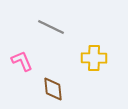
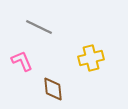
gray line: moved 12 px left
yellow cross: moved 3 px left; rotated 15 degrees counterclockwise
